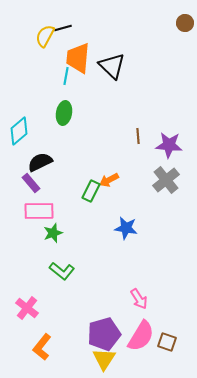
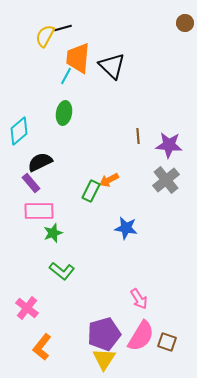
cyan line: rotated 18 degrees clockwise
